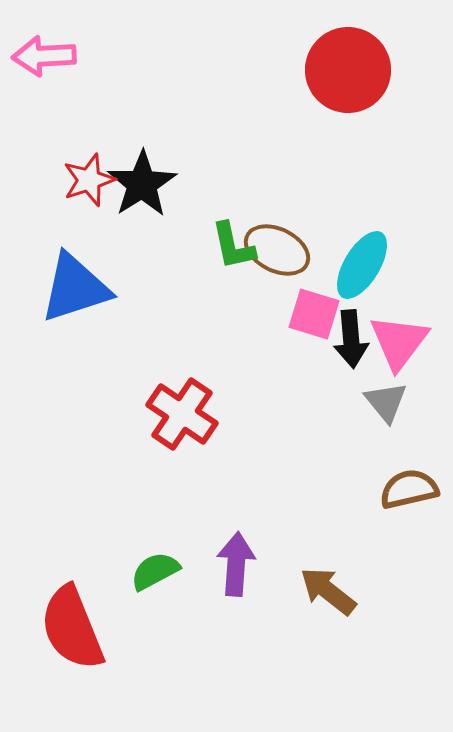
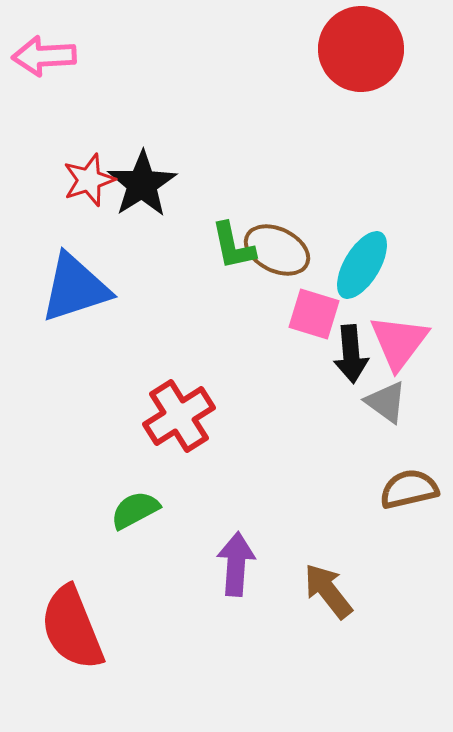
red circle: moved 13 px right, 21 px up
black arrow: moved 15 px down
gray triangle: rotated 15 degrees counterclockwise
red cross: moved 3 px left, 2 px down; rotated 24 degrees clockwise
green semicircle: moved 20 px left, 61 px up
brown arrow: rotated 14 degrees clockwise
